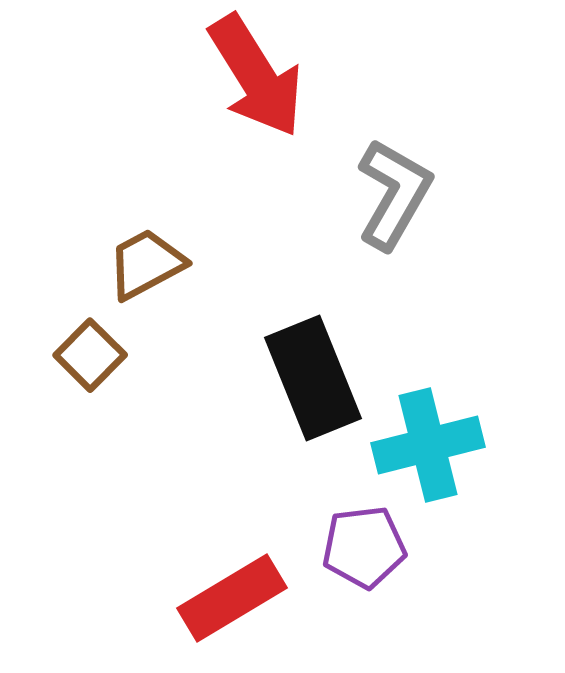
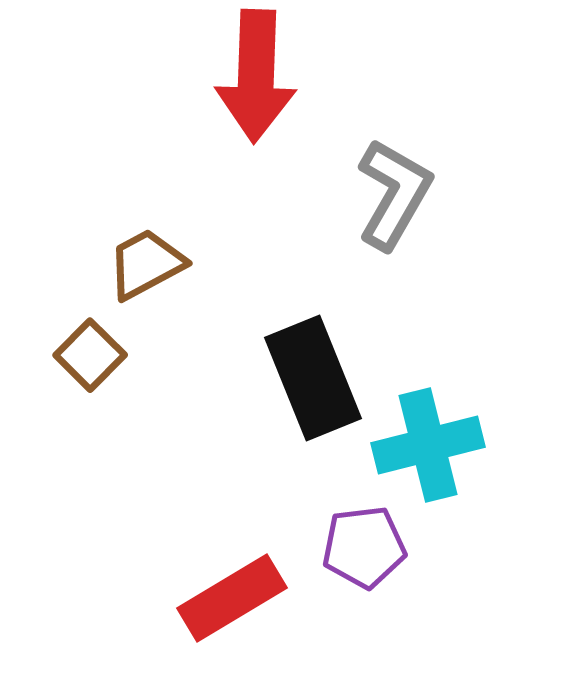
red arrow: rotated 34 degrees clockwise
